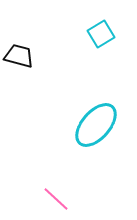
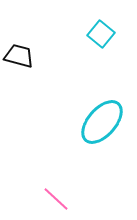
cyan square: rotated 20 degrees counterclockwise
cyan ellipse: moved 6 px right, 3 px up
